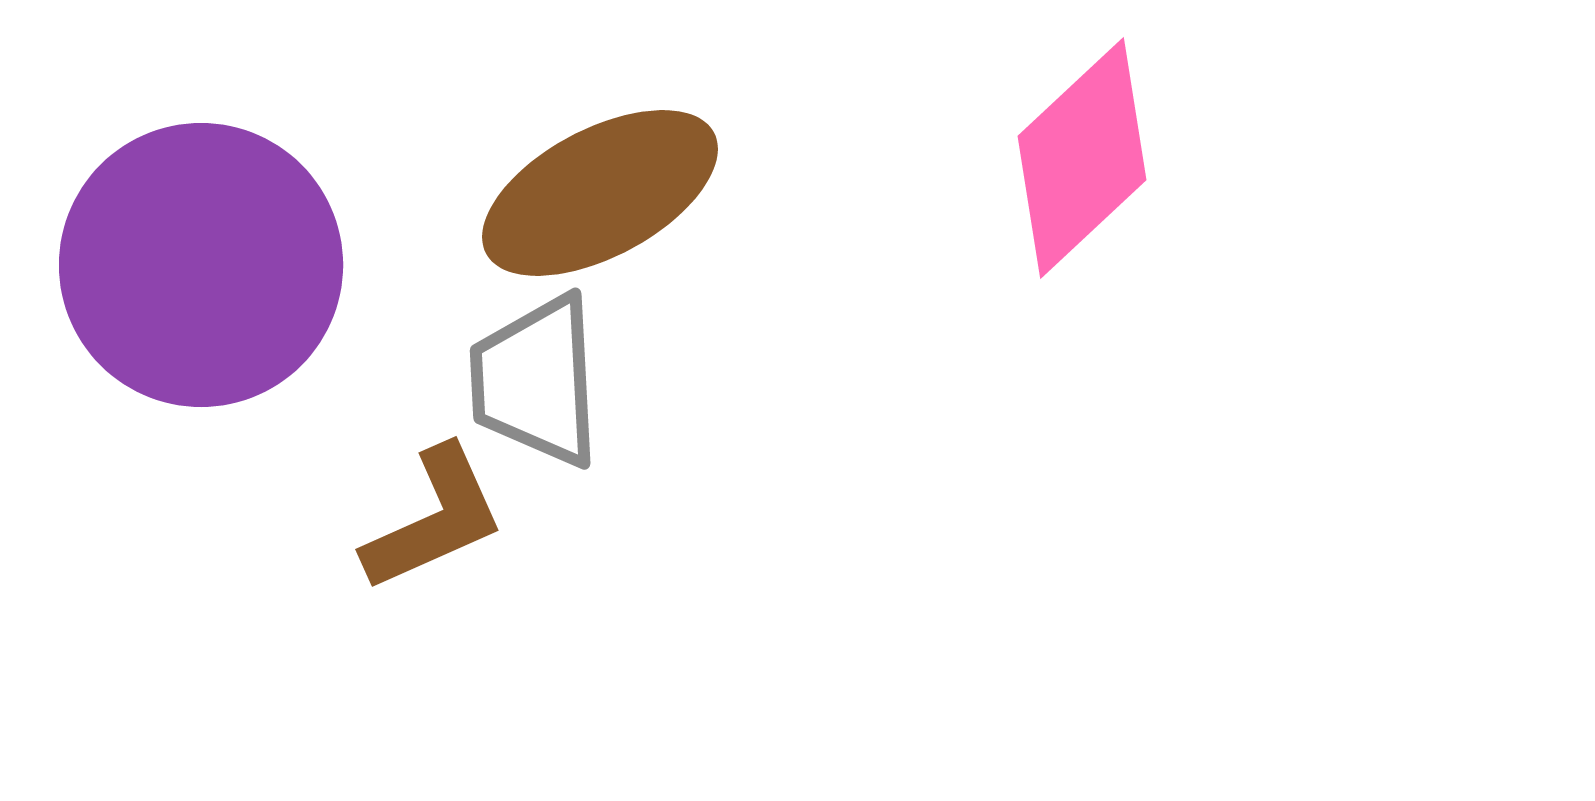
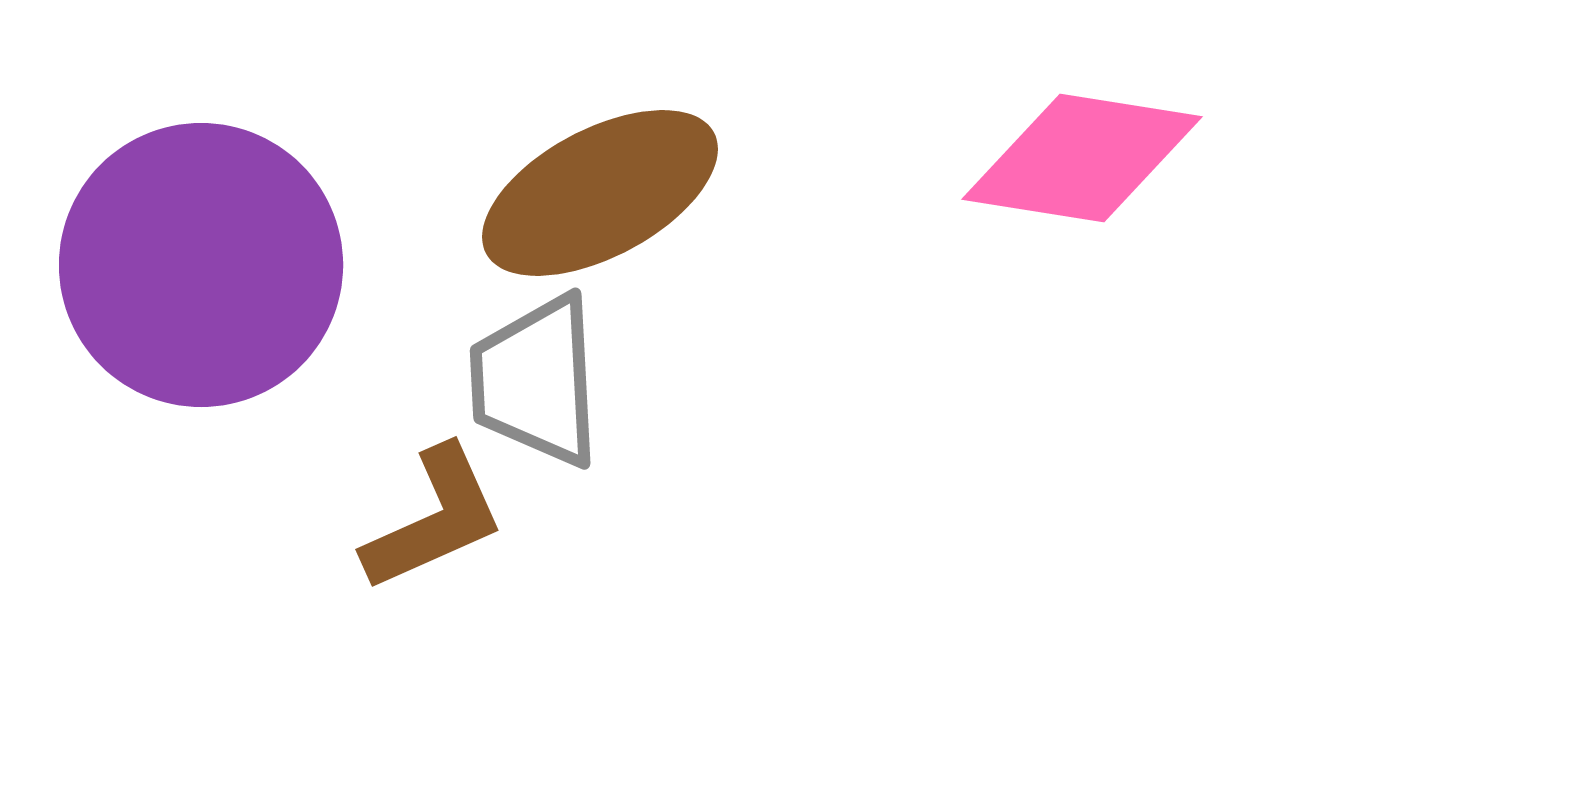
pink diamond: rotated 52 degrees clockwise
